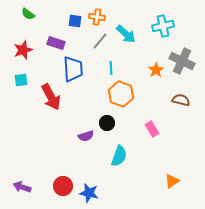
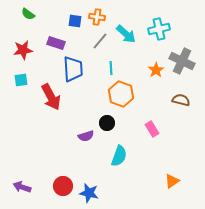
cyan cross: moved 4 px left, 3 px down
red star: rotated 12 degrees clockwise
